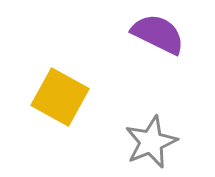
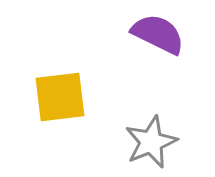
yellow square: rotated 36 degrees counterclockwise
